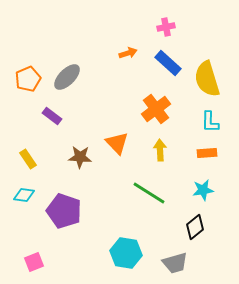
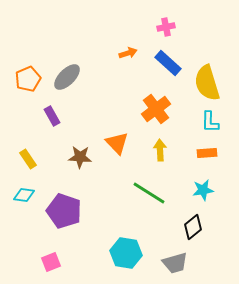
yellow semicircle: moved 4 px down
purple rectangle: rotated 24 degrees clockwise
black diamond: moved 2 px left
pink square: moved 17 px right
